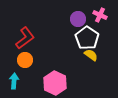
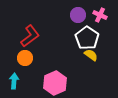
purple circle: moved 4 px up
red L-shape: moved 5 px right, 2 px up
orange circle: moved 2 px up
pink hexagon: rotated 10 degrees clockwise
